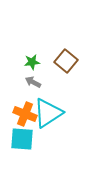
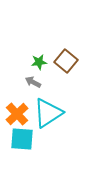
green star: moved 7 px right
orange cross: moved 8 px left; rotated 25 degrees clockwise
